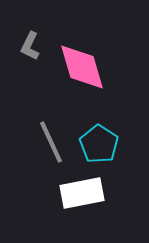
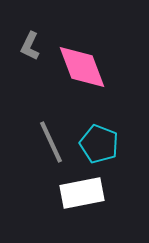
pink diamond: rotated 4 degrees counterclockwise
cyan pentagon: rotated 12 degrees counterclockwise
